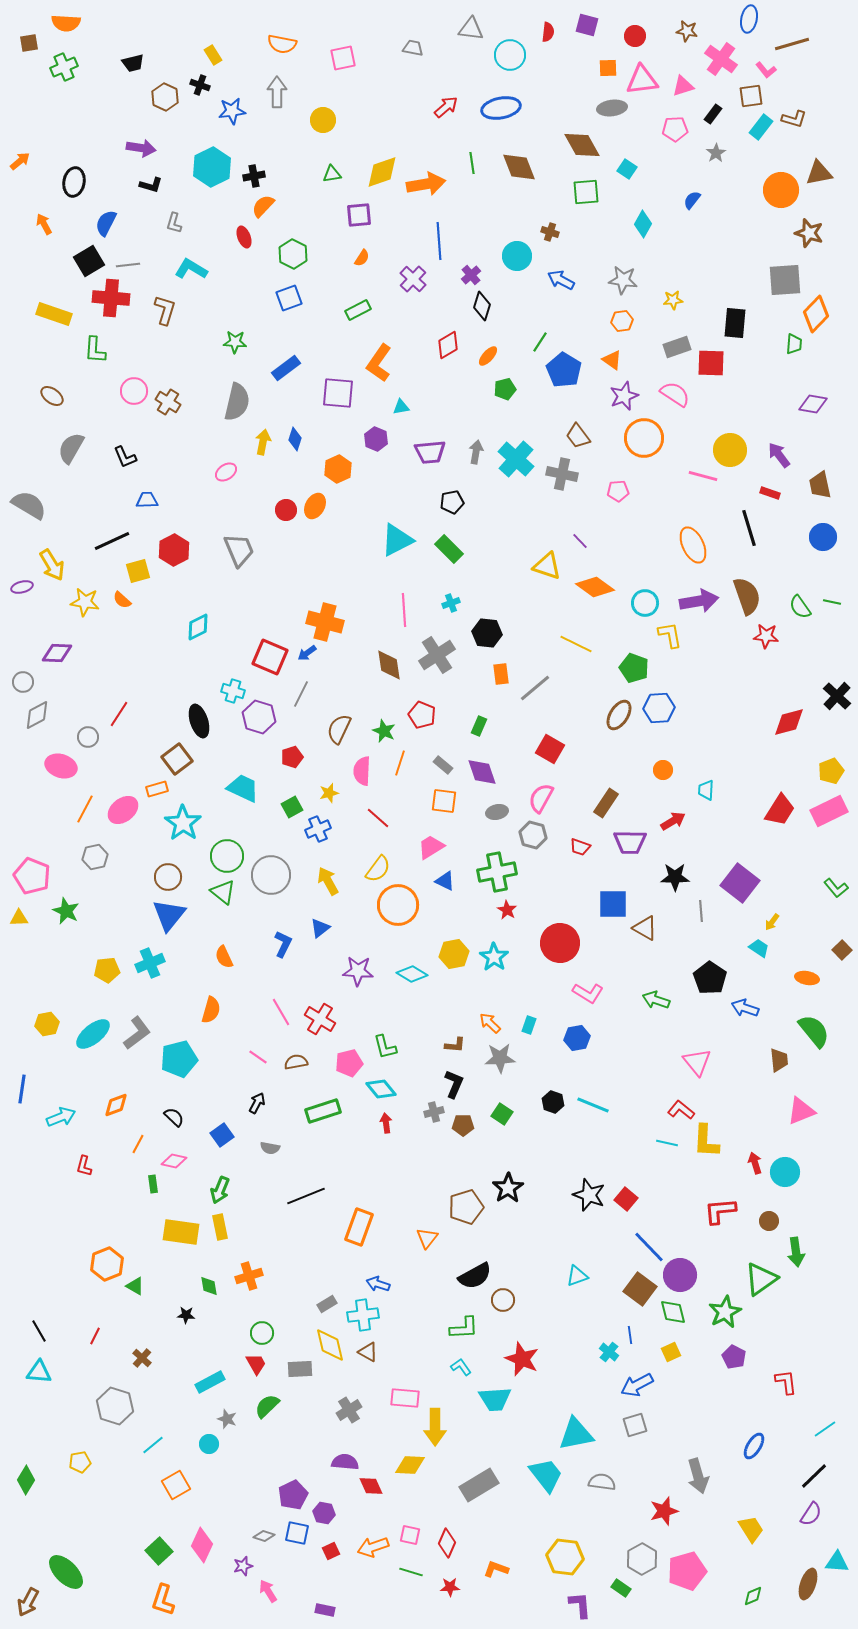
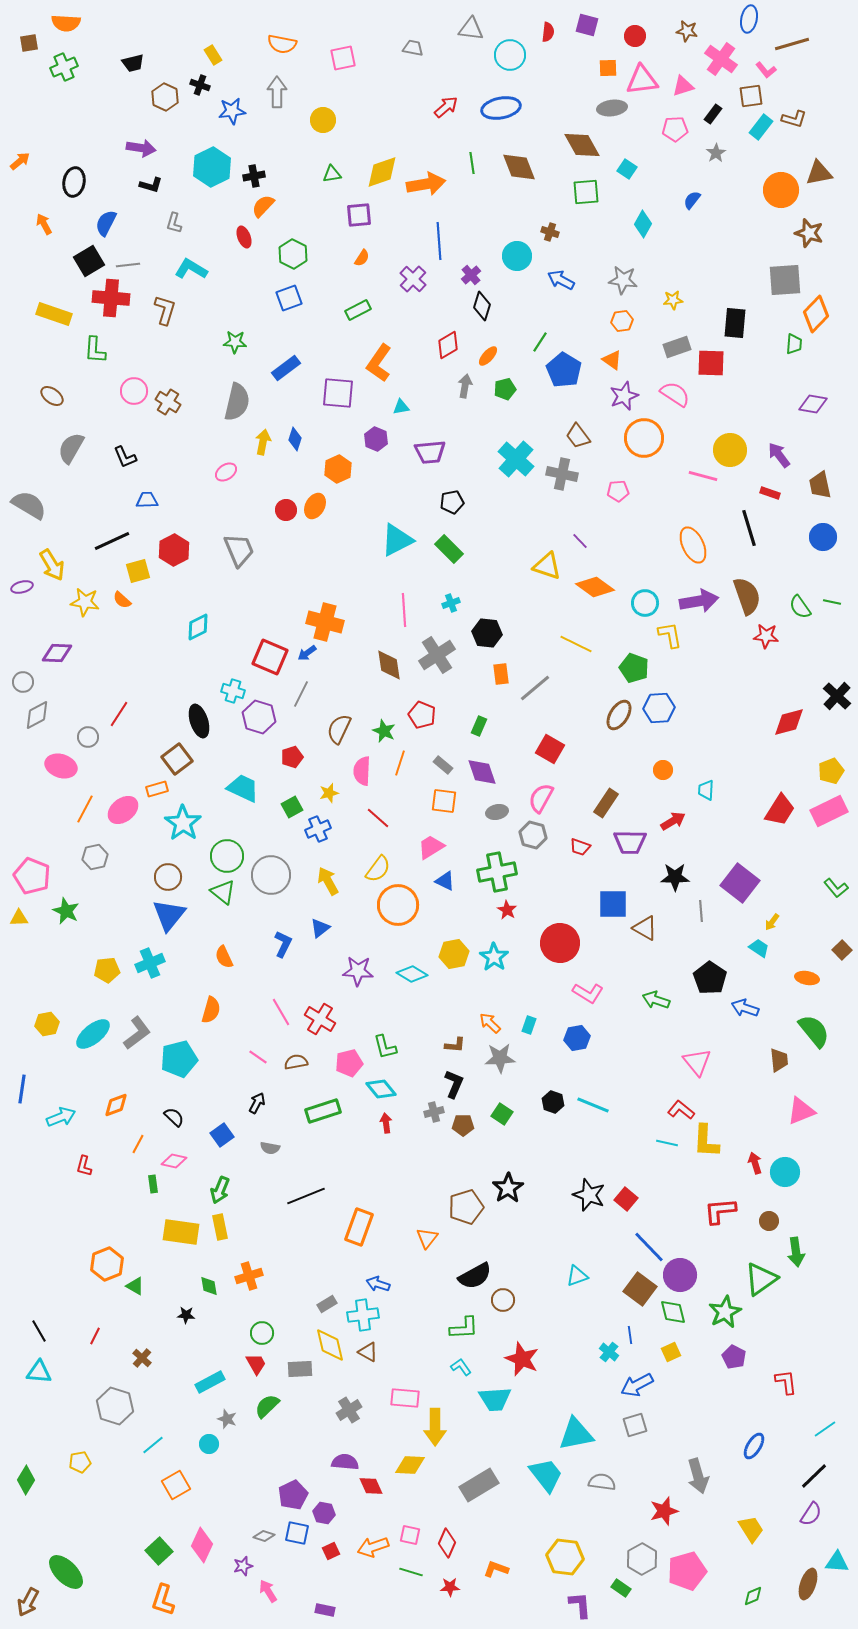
gray arrow at (476, 452): moved 11 px left, 66 px up
